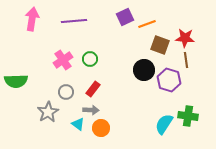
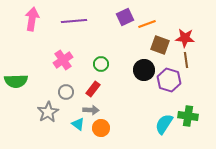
green circle: moved 11 px right, 5 px down
